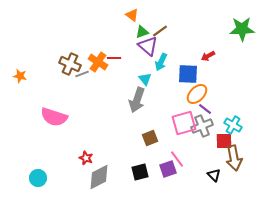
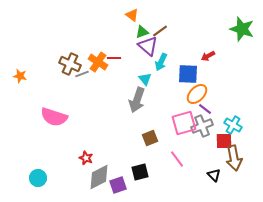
green star: rotated 20 degrees clockwise
purple square: moved 50 px left, 16 px down
